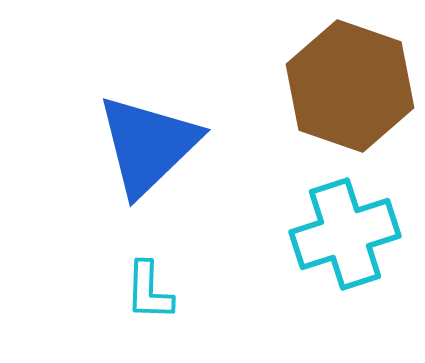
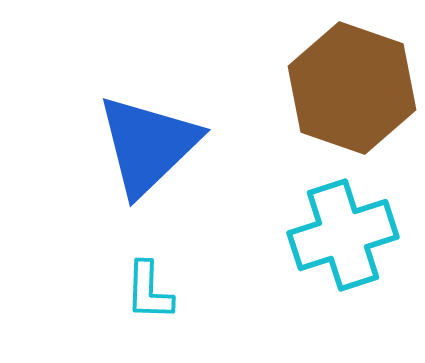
brown hexagon: moved 2 px right, 2 px down
cyan cross: moved 2 px left, 1 px down
